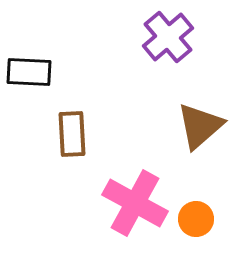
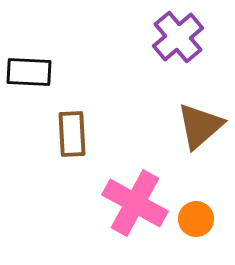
purple cross: moved 10 px right
